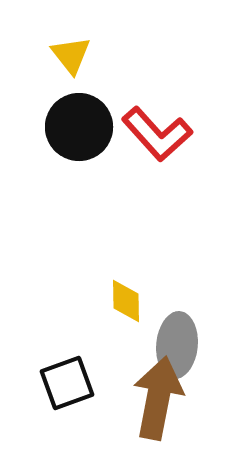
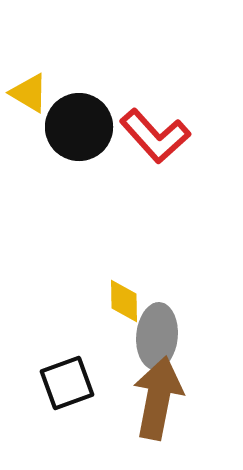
yellow triangle: moved 42 px left, 38 px down; rotated 21 degrees counterclockwise
red L-shape: moved 2 px left, 2 px down
yellow diamond: moved 2 px left
gray ellipse: moved 20 px left, 9 px up
